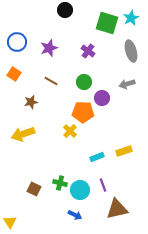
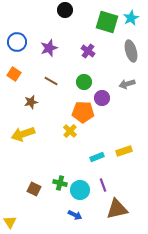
green square: moved 1 px up
